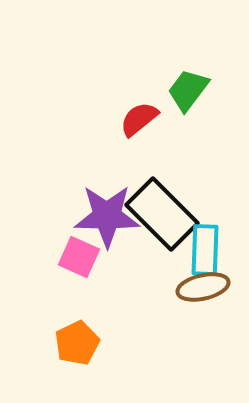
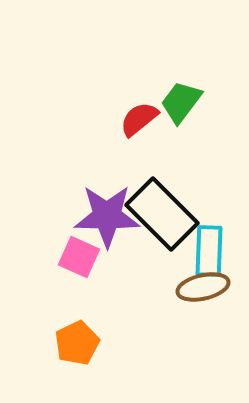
green trapezoid: moved 7 px left, 12 px down
cyan rectangle: moved 4 px right, 1 px down
